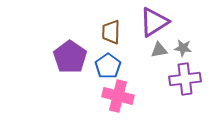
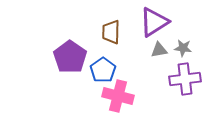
blue pentagon: moved 5 px left, 4 px down
